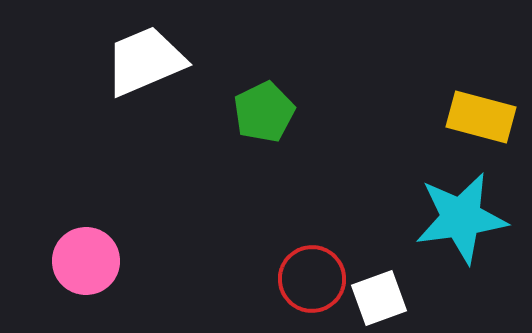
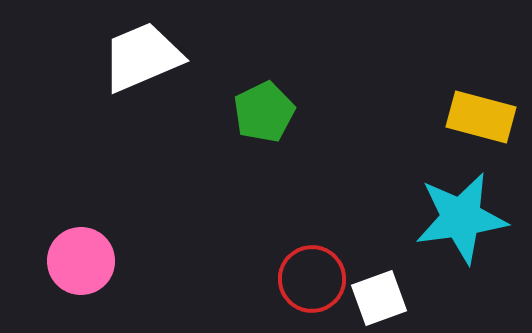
white trapezoid: moved 3 px left, 4 px up
pink circle: moved 5 px left
